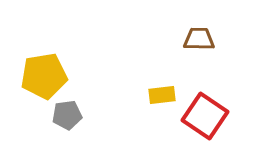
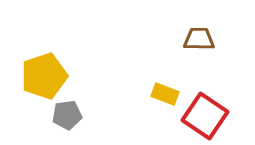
yellow pentagon: rotated 9 degrees counterclockwise
yellow rectangle: moved 3 px right, 1 px up; rotated 28 degrees clockwise
